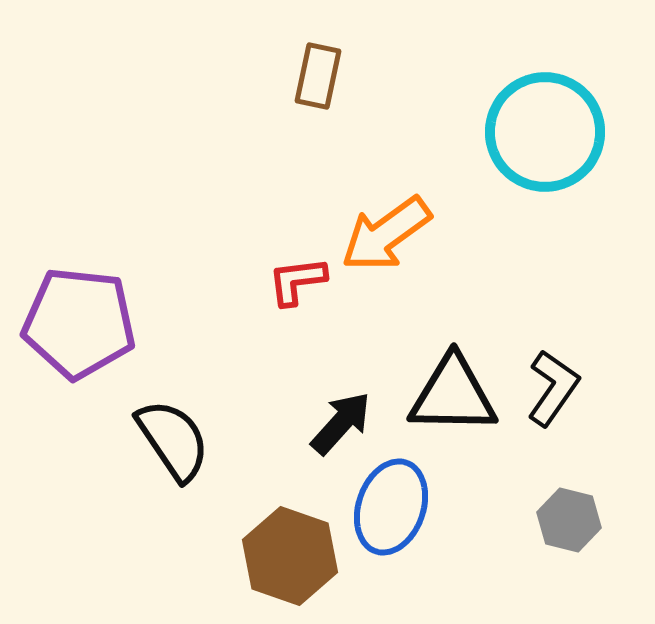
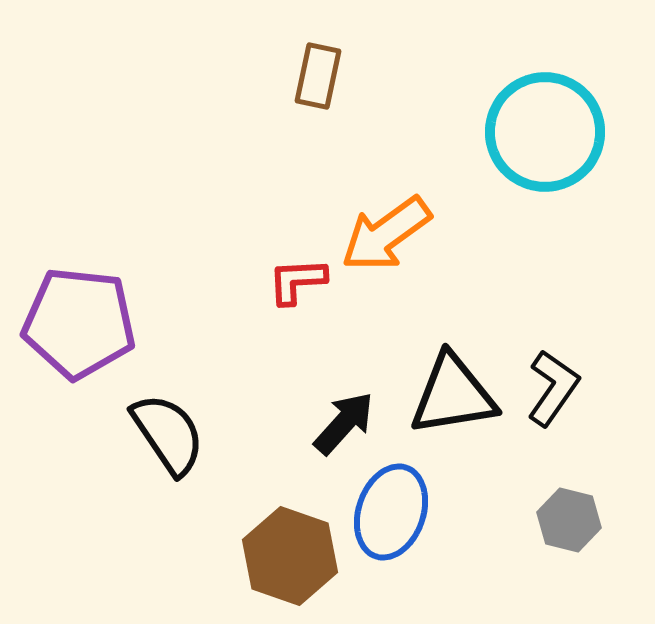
red L-shape: rotated 4 degrees clockwise
black triangle: rotated 10 degrees counterclockwise
black arrow: moved 3 px right
black semicircle: moved 5 px left, 6 px up
blue ellipse: moved 5 px down
